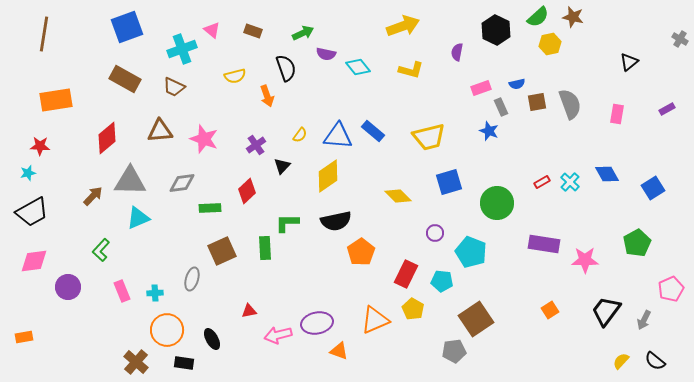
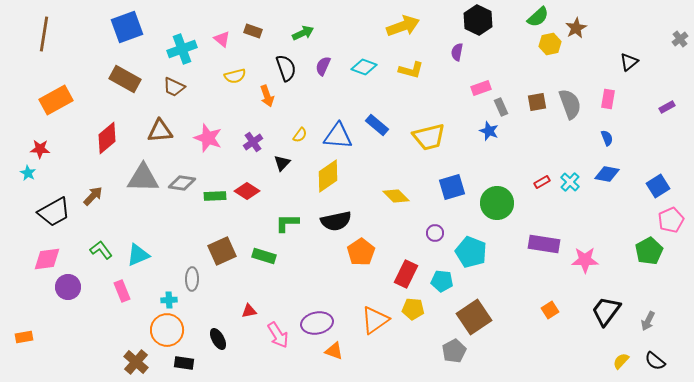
brown star at (573, 17): moved 3 px right, 11 px down; rotated 30 degrees clockwise
pink triangle at (212, 30): moved 10 px right, 9 px down
black hexagon at (496, 30): moved 18 px left, 10 px up
gray cross at (680, 39): rotated 21 degrees clockwise
purple semicircle at (326, 54): moved 3 px left, 12 px down; rotated 102 degrees clockwise
cyan diamond at (358, 67): moved 6 px right; rotated 30 degrees counterclockwise
blue semicircle at (517, 84): moved 90 px right, 54 px down; rotated 98 degrees counterclockwise
orange rectangle at (56, 100): rotated 20 degrees counterclockwise
purple rectangle at (667, 109): moved 2 px up
pink rectangle at (617, 114): moved 9 px left, 15 px up
blue rectangle at (373, 131): moved 4 px right, 6 px up
pink star at (204, 139): moved 4 px right, 1 px up
purple cross at (256, 145): moved 3 px left, 3 px up
red star at (40, 146): moved 3 px down
black triangle at (282, 166): moved 3 px up
cyan star at (28, 173): rotated 28 degrees counterclockwise
blue diamond at (607, 174): rotated 50 degrees counterclockwise
gray triangle at (130, 181): moved 13 px right, 3 px up
blue square at (449, 182): moved 3 px right, 5 px down
gray diamond at (182, 183): rotated 16 degrees clockwise
blue square at (653, 188): moved 5 px right, 2 px up
red diamond at (247, 191): rotated 75 degrees clockwise
yellow diamond at (398, 196): moved 2 px left
green rectangle at (210, 208): moved 5 px right, 12 px up
black trapezoid at (32, 212): moved 22 px right
cyan triangle at (138, 218): moved 37 px down
green pentagon at (637, 243): moved 12 px right, 8 px down
green rectangle at (265, 248): moved 1 px left, 8 px down; rotated 70 degrees counterclockwise
green L-shape at (101, 250): rotated 100 degrees clockwise
pink diamond at (34, 261): moved 13 px right, 2 px up
gray ellipse at (192, 279): rotated 15 degrees counterclockwise
pink pentagon at (671, 289): moved 69 px up
cyan cross at (155, 293): moved 14 px right, 7 px down
yellow pentagon at (413, 309): rotated 25 degrees counterclockwise
brown square at (476, 319): moved 2 px left, 2 px up
orange triangle at (375, 320): rotated 12 degrees counterclockwise
gray arrow at (644, 320): moved 4 px right, 1 px down
pink arrow at (278, 335): rotated 108 degrees counterclockwise
black ellipse at (212, 339): moved 6 px right
orange triangle at (339, 351): moved 5 px left
gray pentagon at (454, 351): rotated 20 degrees counterclockwise
